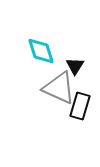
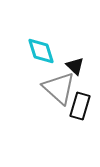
black triangle: rotated 18 degrees counterclockwise
gray triangle: rotated 18 degrees clockwise
